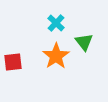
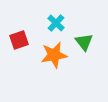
orange star: moved 2 px left, 1 px up; rotated 24 degrees clockwise
red square: moved 6 px right, 22 px up; rotated 12 degrees counterclockwise
